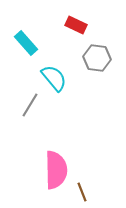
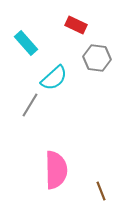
cyan semicircle: rotated 88 degrees clockwise
brown line: moved 19 px right, 1 px up
